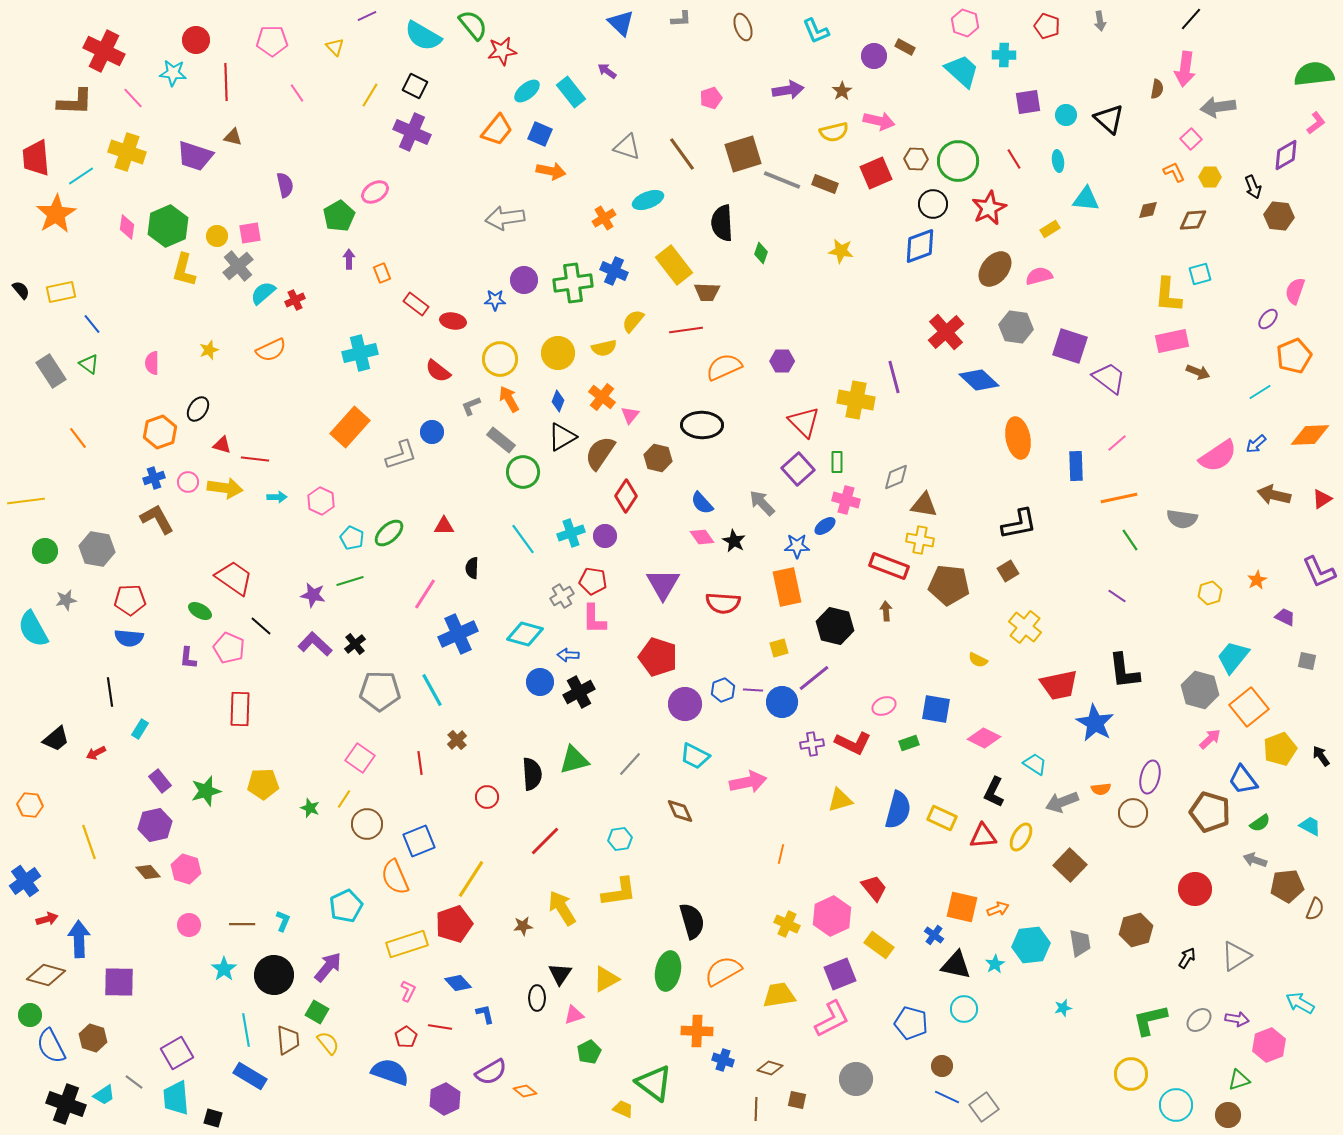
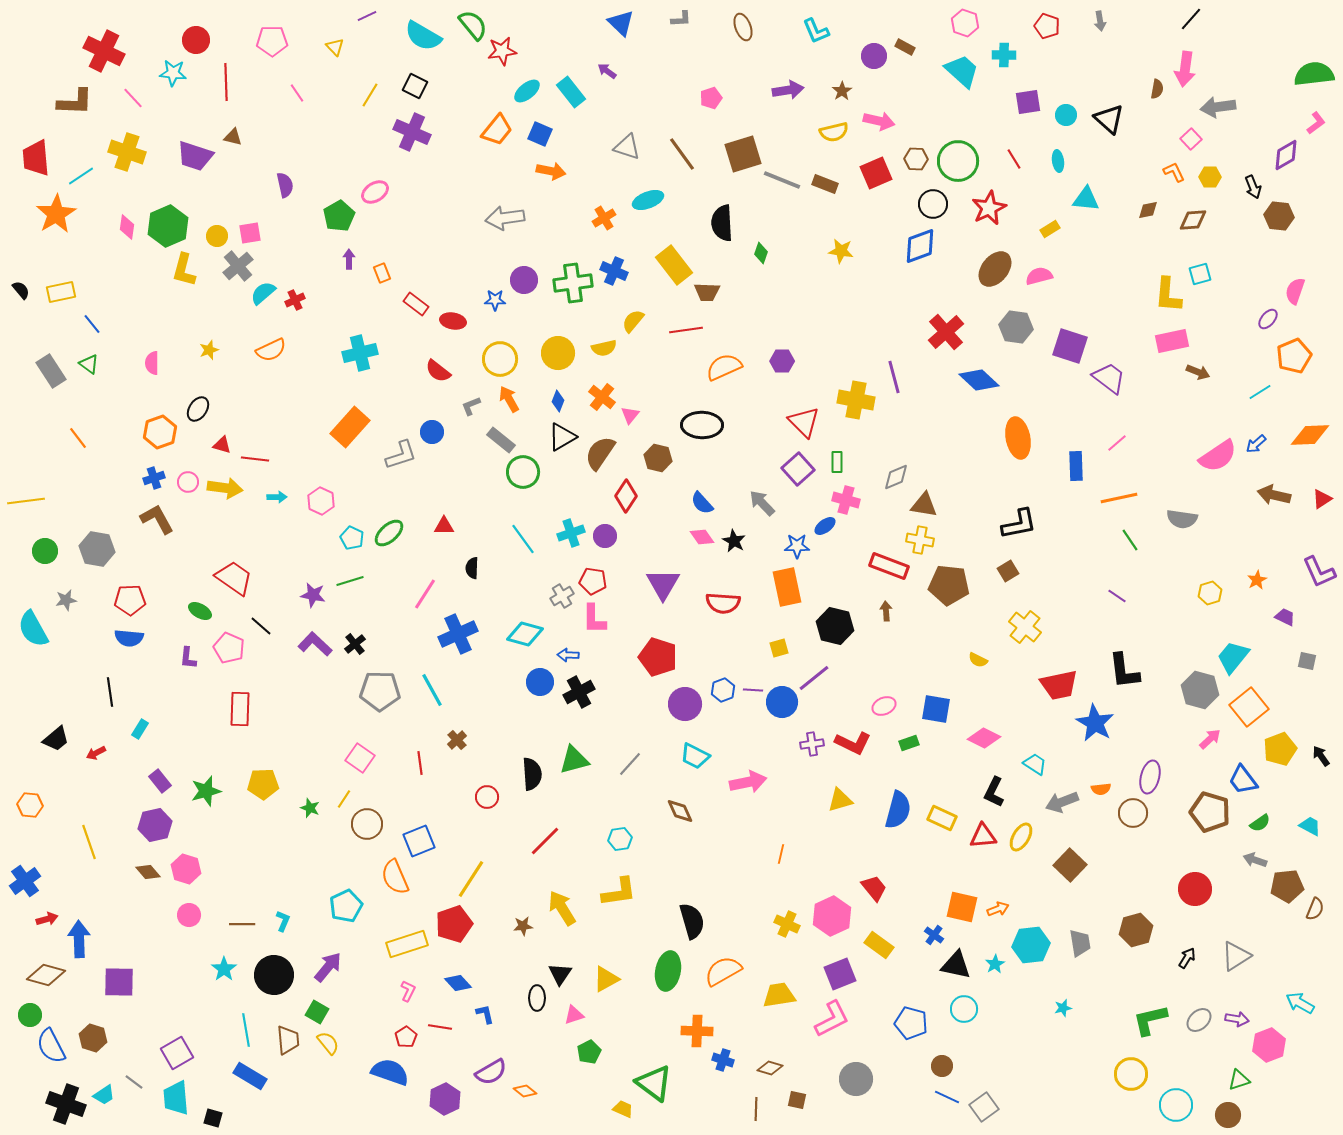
pink circle at (189, 925): moved 10 px up
